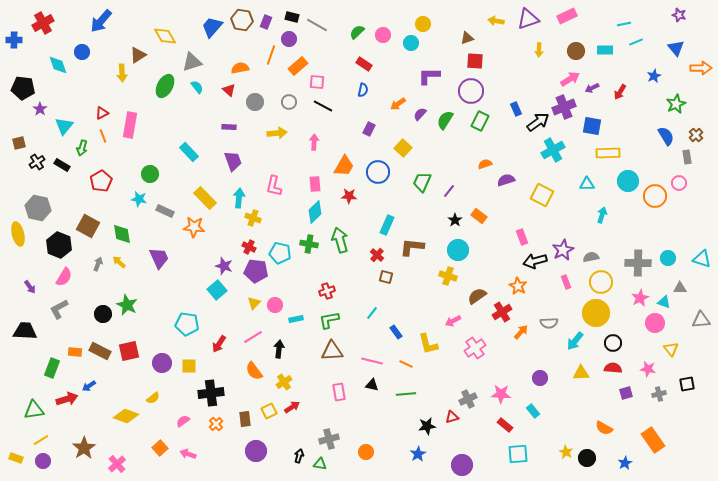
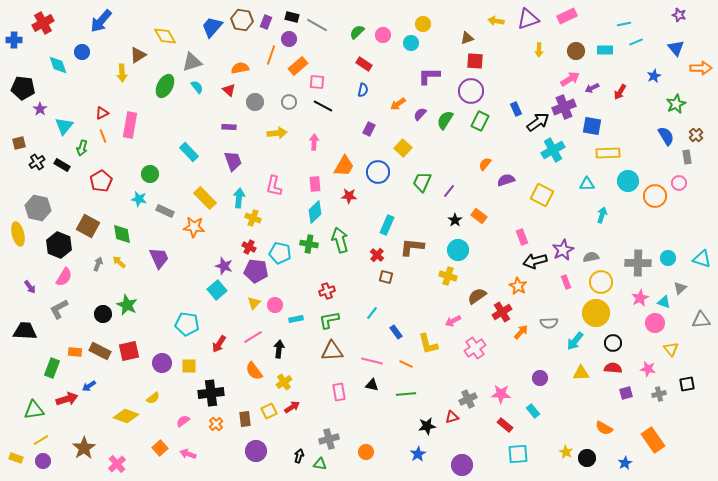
orange semicircle at (485, 164): rotated 32 degrees counterclockwise
gray triangle at (680, 288): rotated 40 degrees counterclockwise
